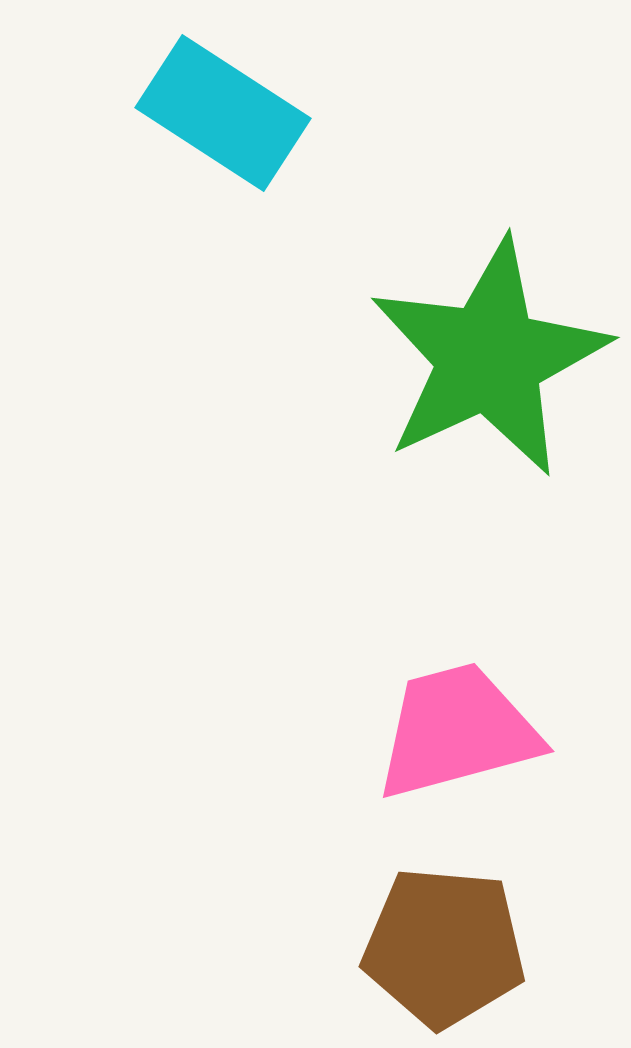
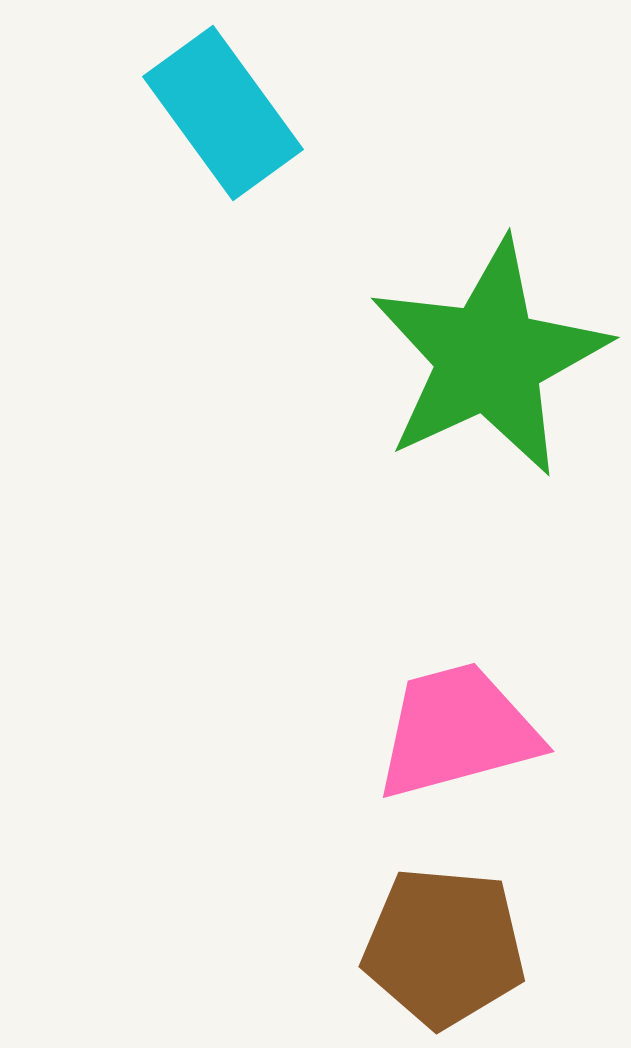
cyan rectangle: rotated 21 degrees clockwise
